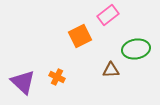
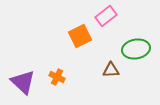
pink rectangle: moved 2 px left, 1 px down
